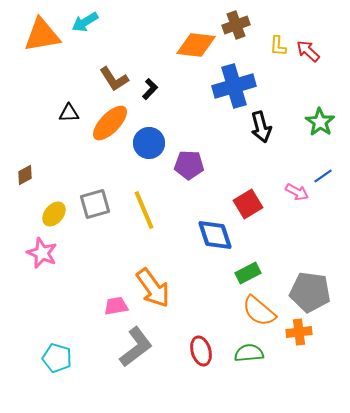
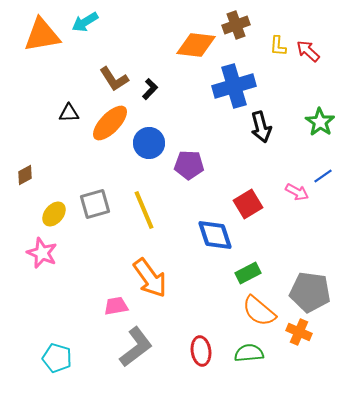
orange arrow: moved 3 px left, 10 px up
orange cross: rotated 30 degrees clockwise
red ellipse: rotated 8 degrees clockwise
